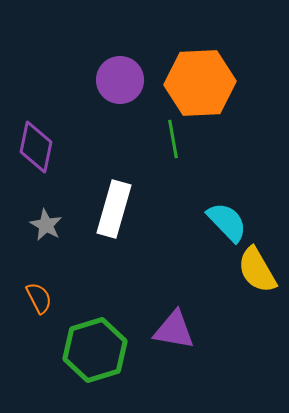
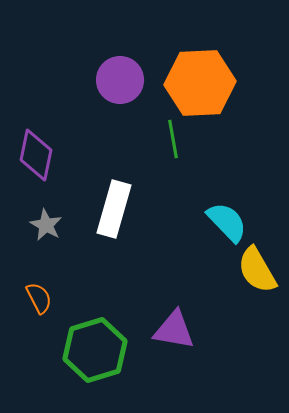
purple diamond: moved 8 px down
